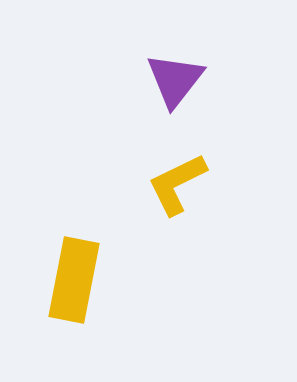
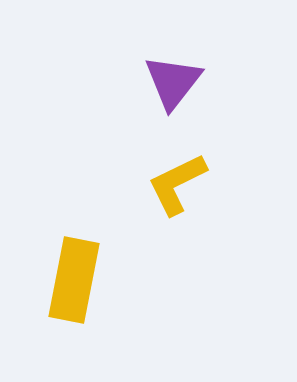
purple triangle: moved 2 px left, 2 px down
